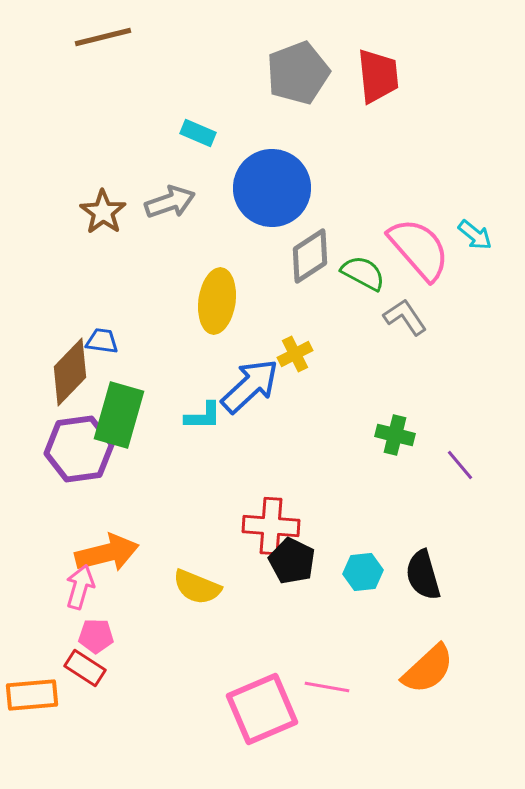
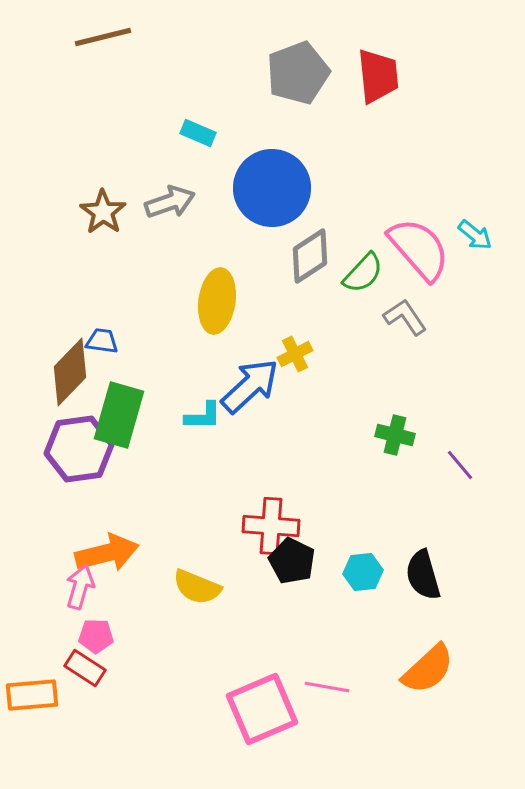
green semicircle: rotated 105 degrees clockwise
